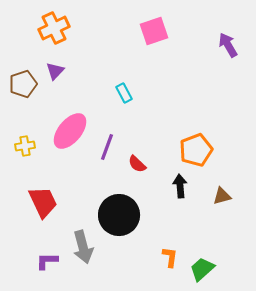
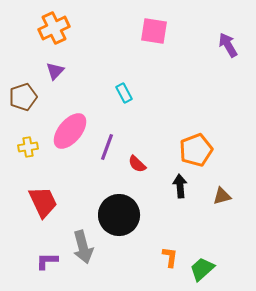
pink square: rotated 28 degrees clockwise
brown pentagon: moved 13 px down
yellow cross: moved 3 px right, 1 px down
